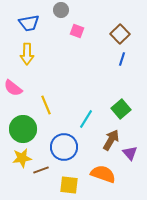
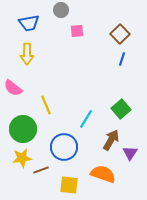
pink square: rotated 24 degrees counterclockwise
purple triangle: rotated 14 degrees clockwise
